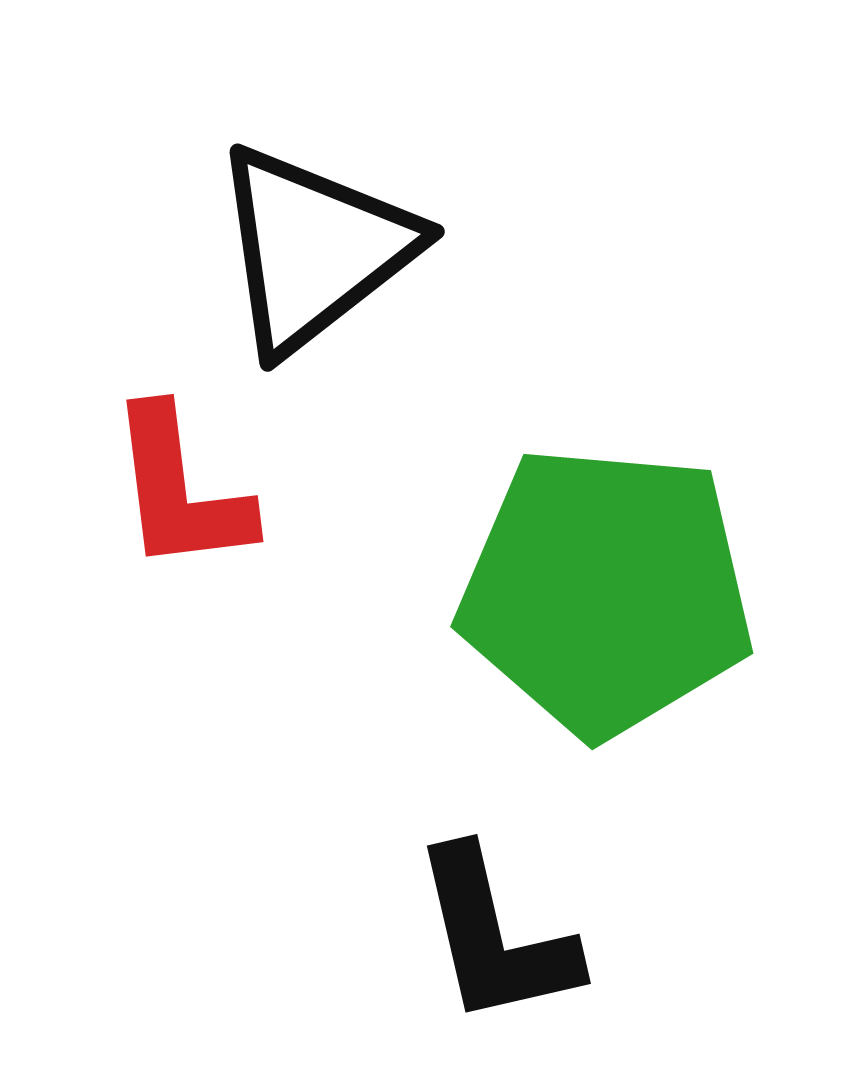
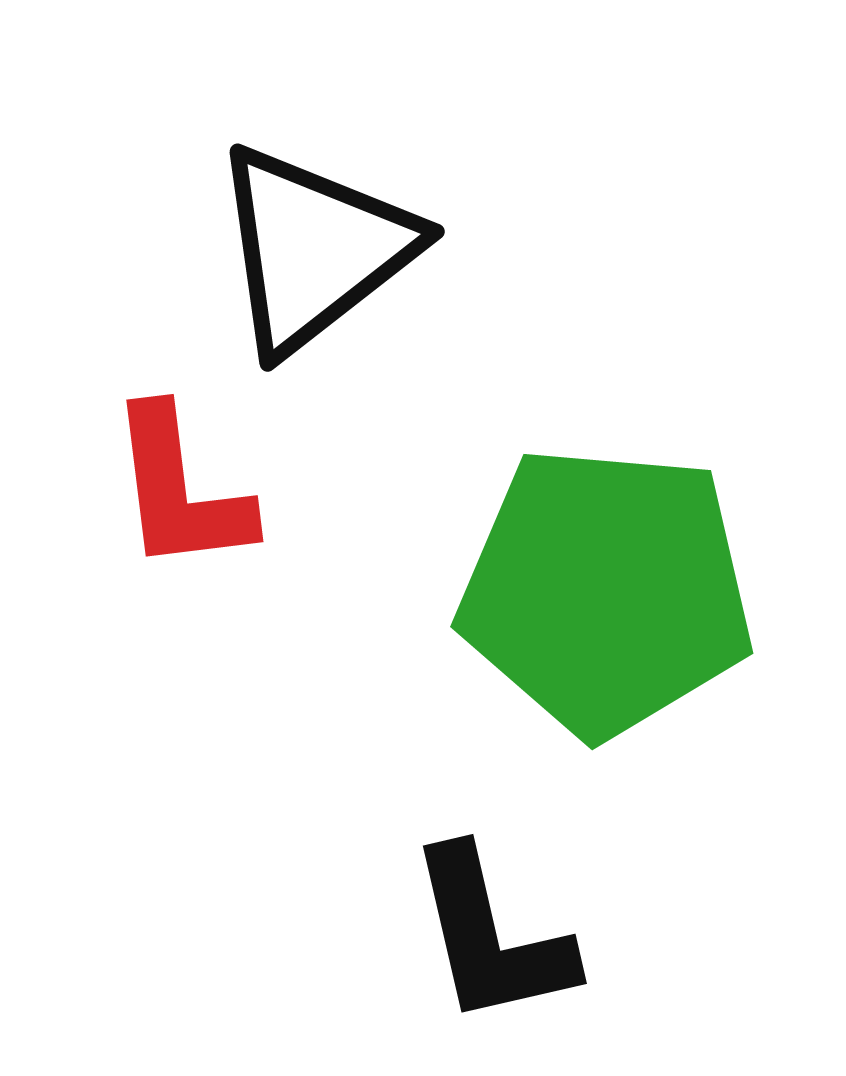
black L-shape: moved 4 px left
